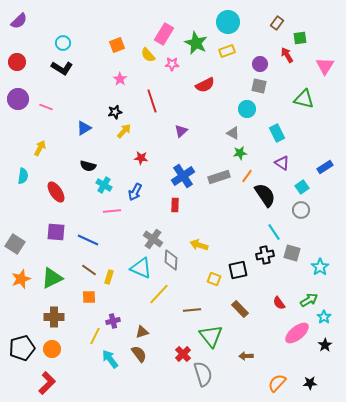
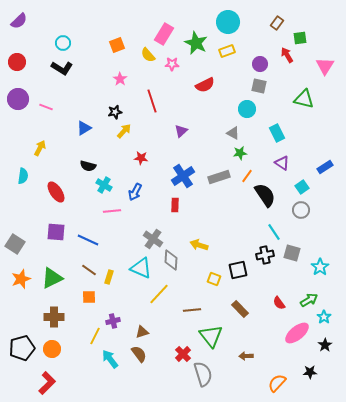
black star at (310, 383): moved 11 px up
